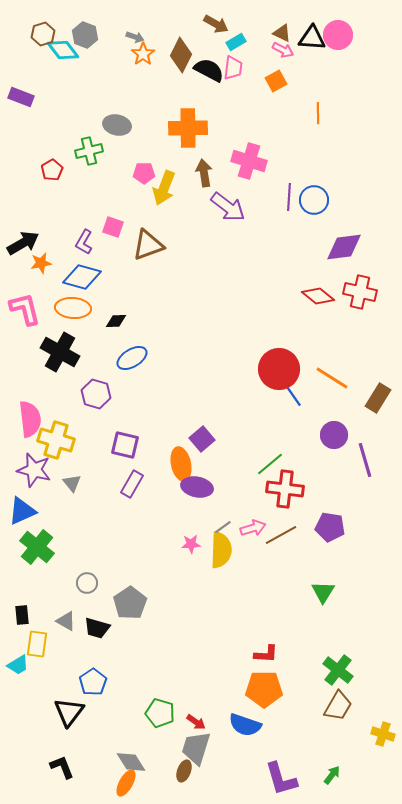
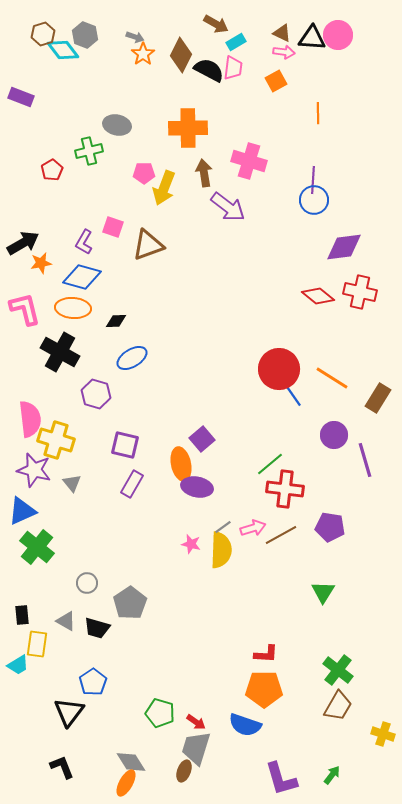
pink arrow at (283, 50): moved 1 px right, 2 px down; rotated 20 degrees counterclockwise
purple line at (289, 197): moved 24 px right, 17 px up
pink star at (191, 544): rotated 18 degrees clockwise
